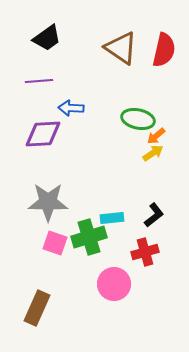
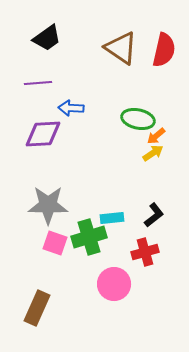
purple line: moved 1 px left, 2 px down
gray star: moved 3 px down
